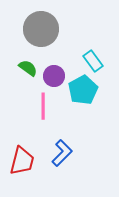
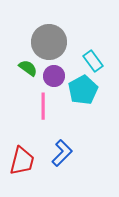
gray circle: moved 8 px right, 13 px down
